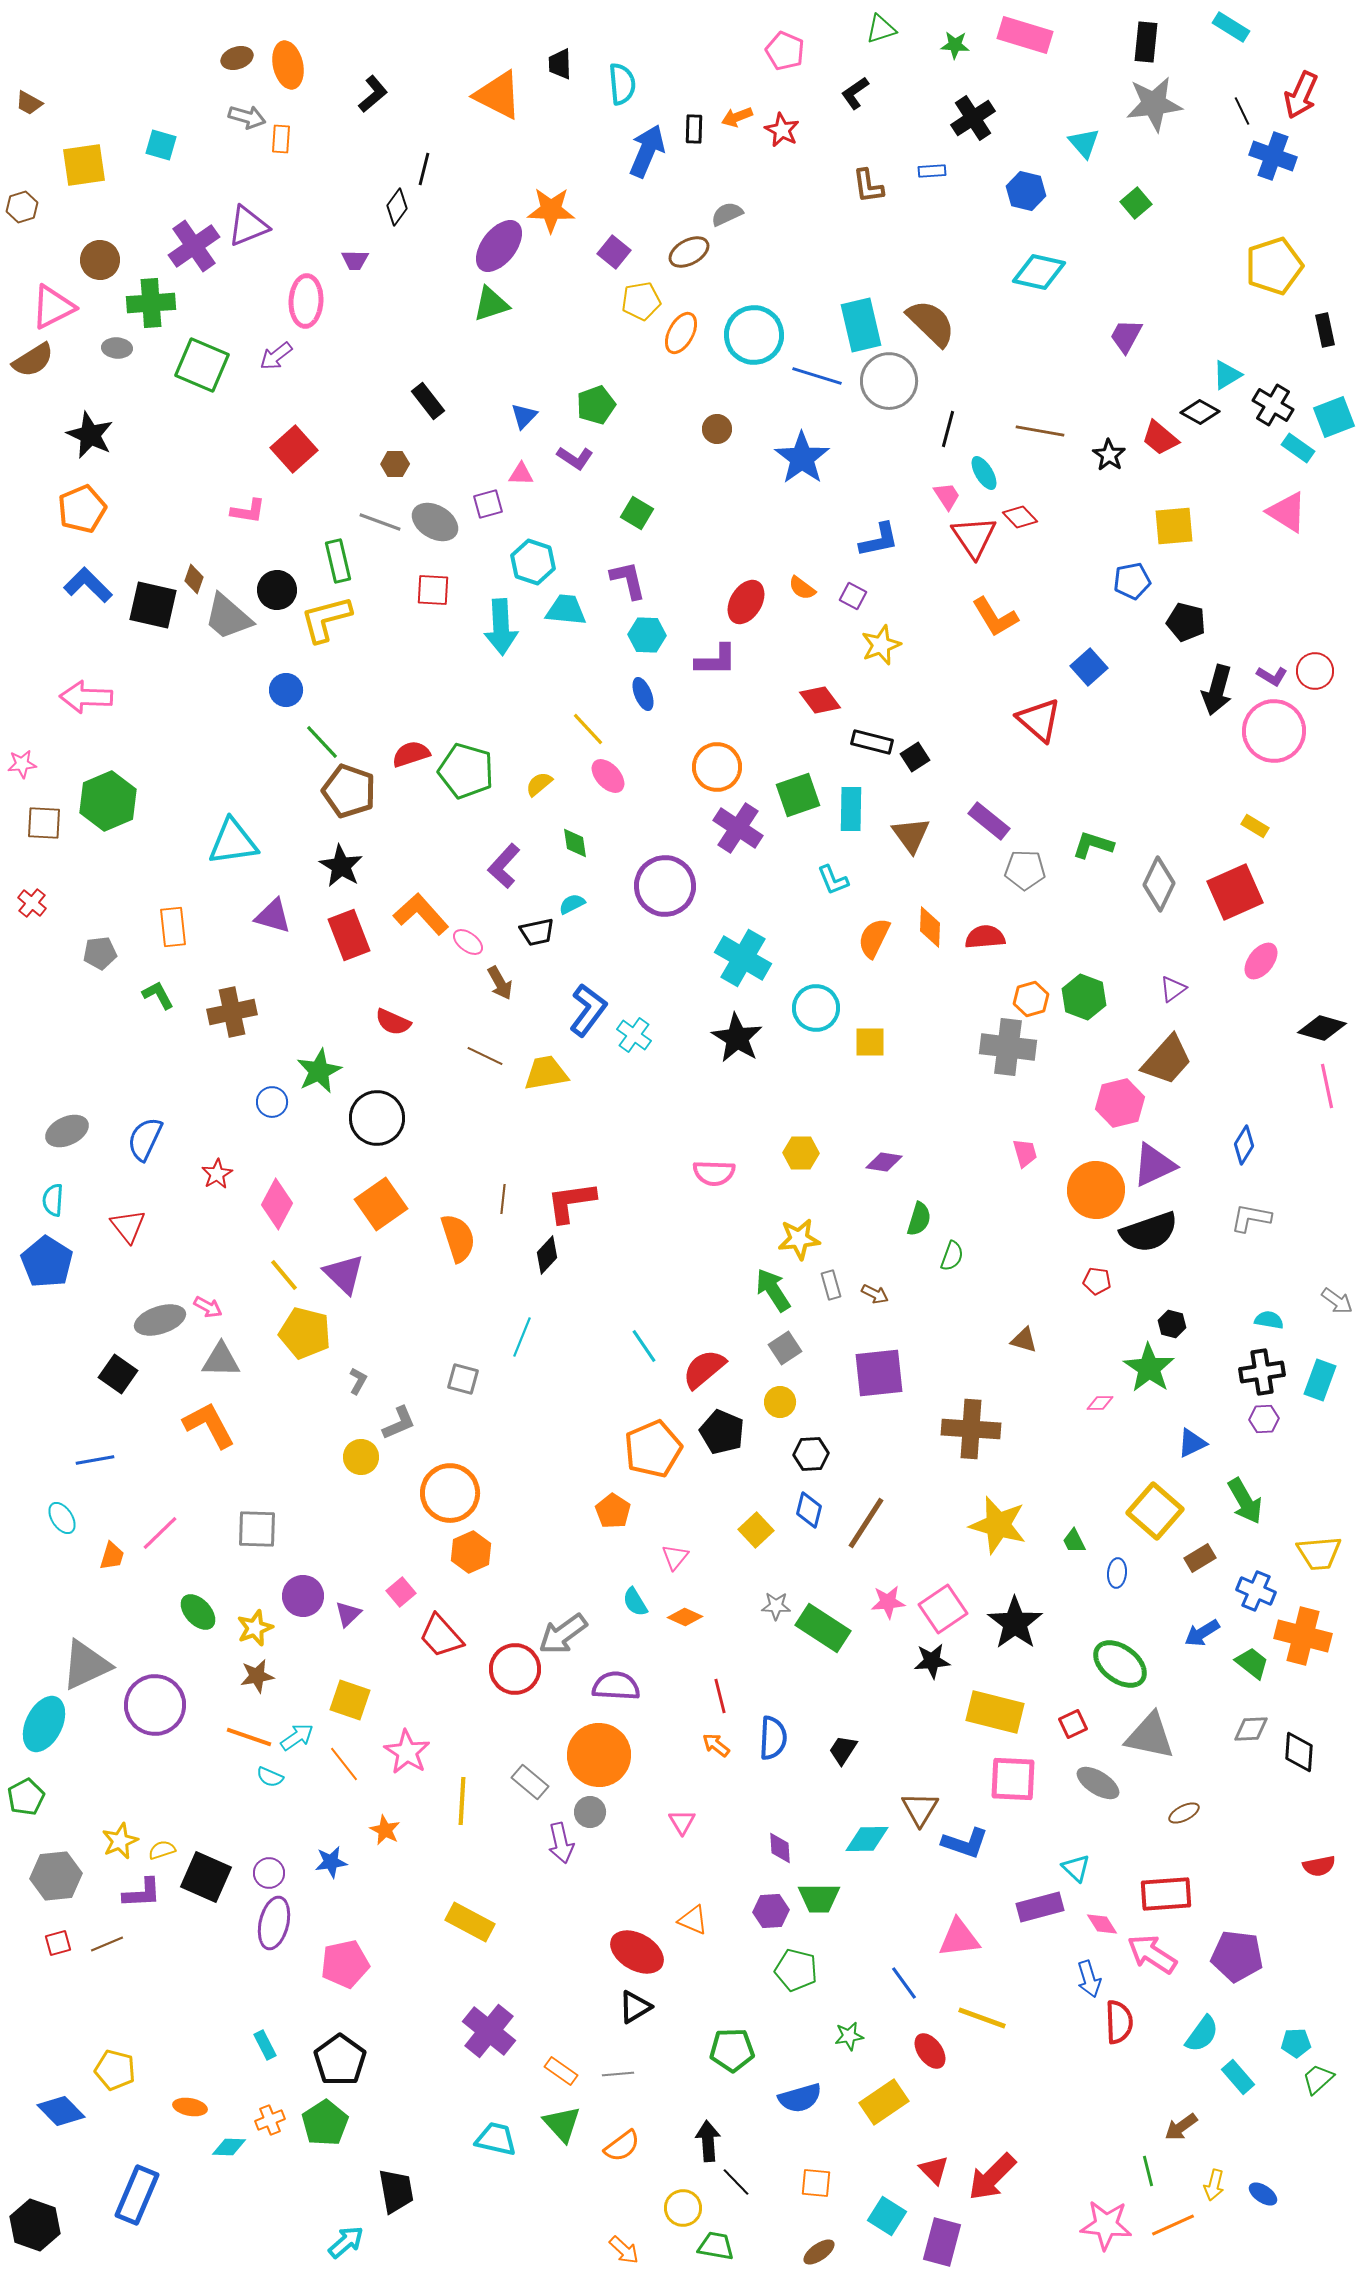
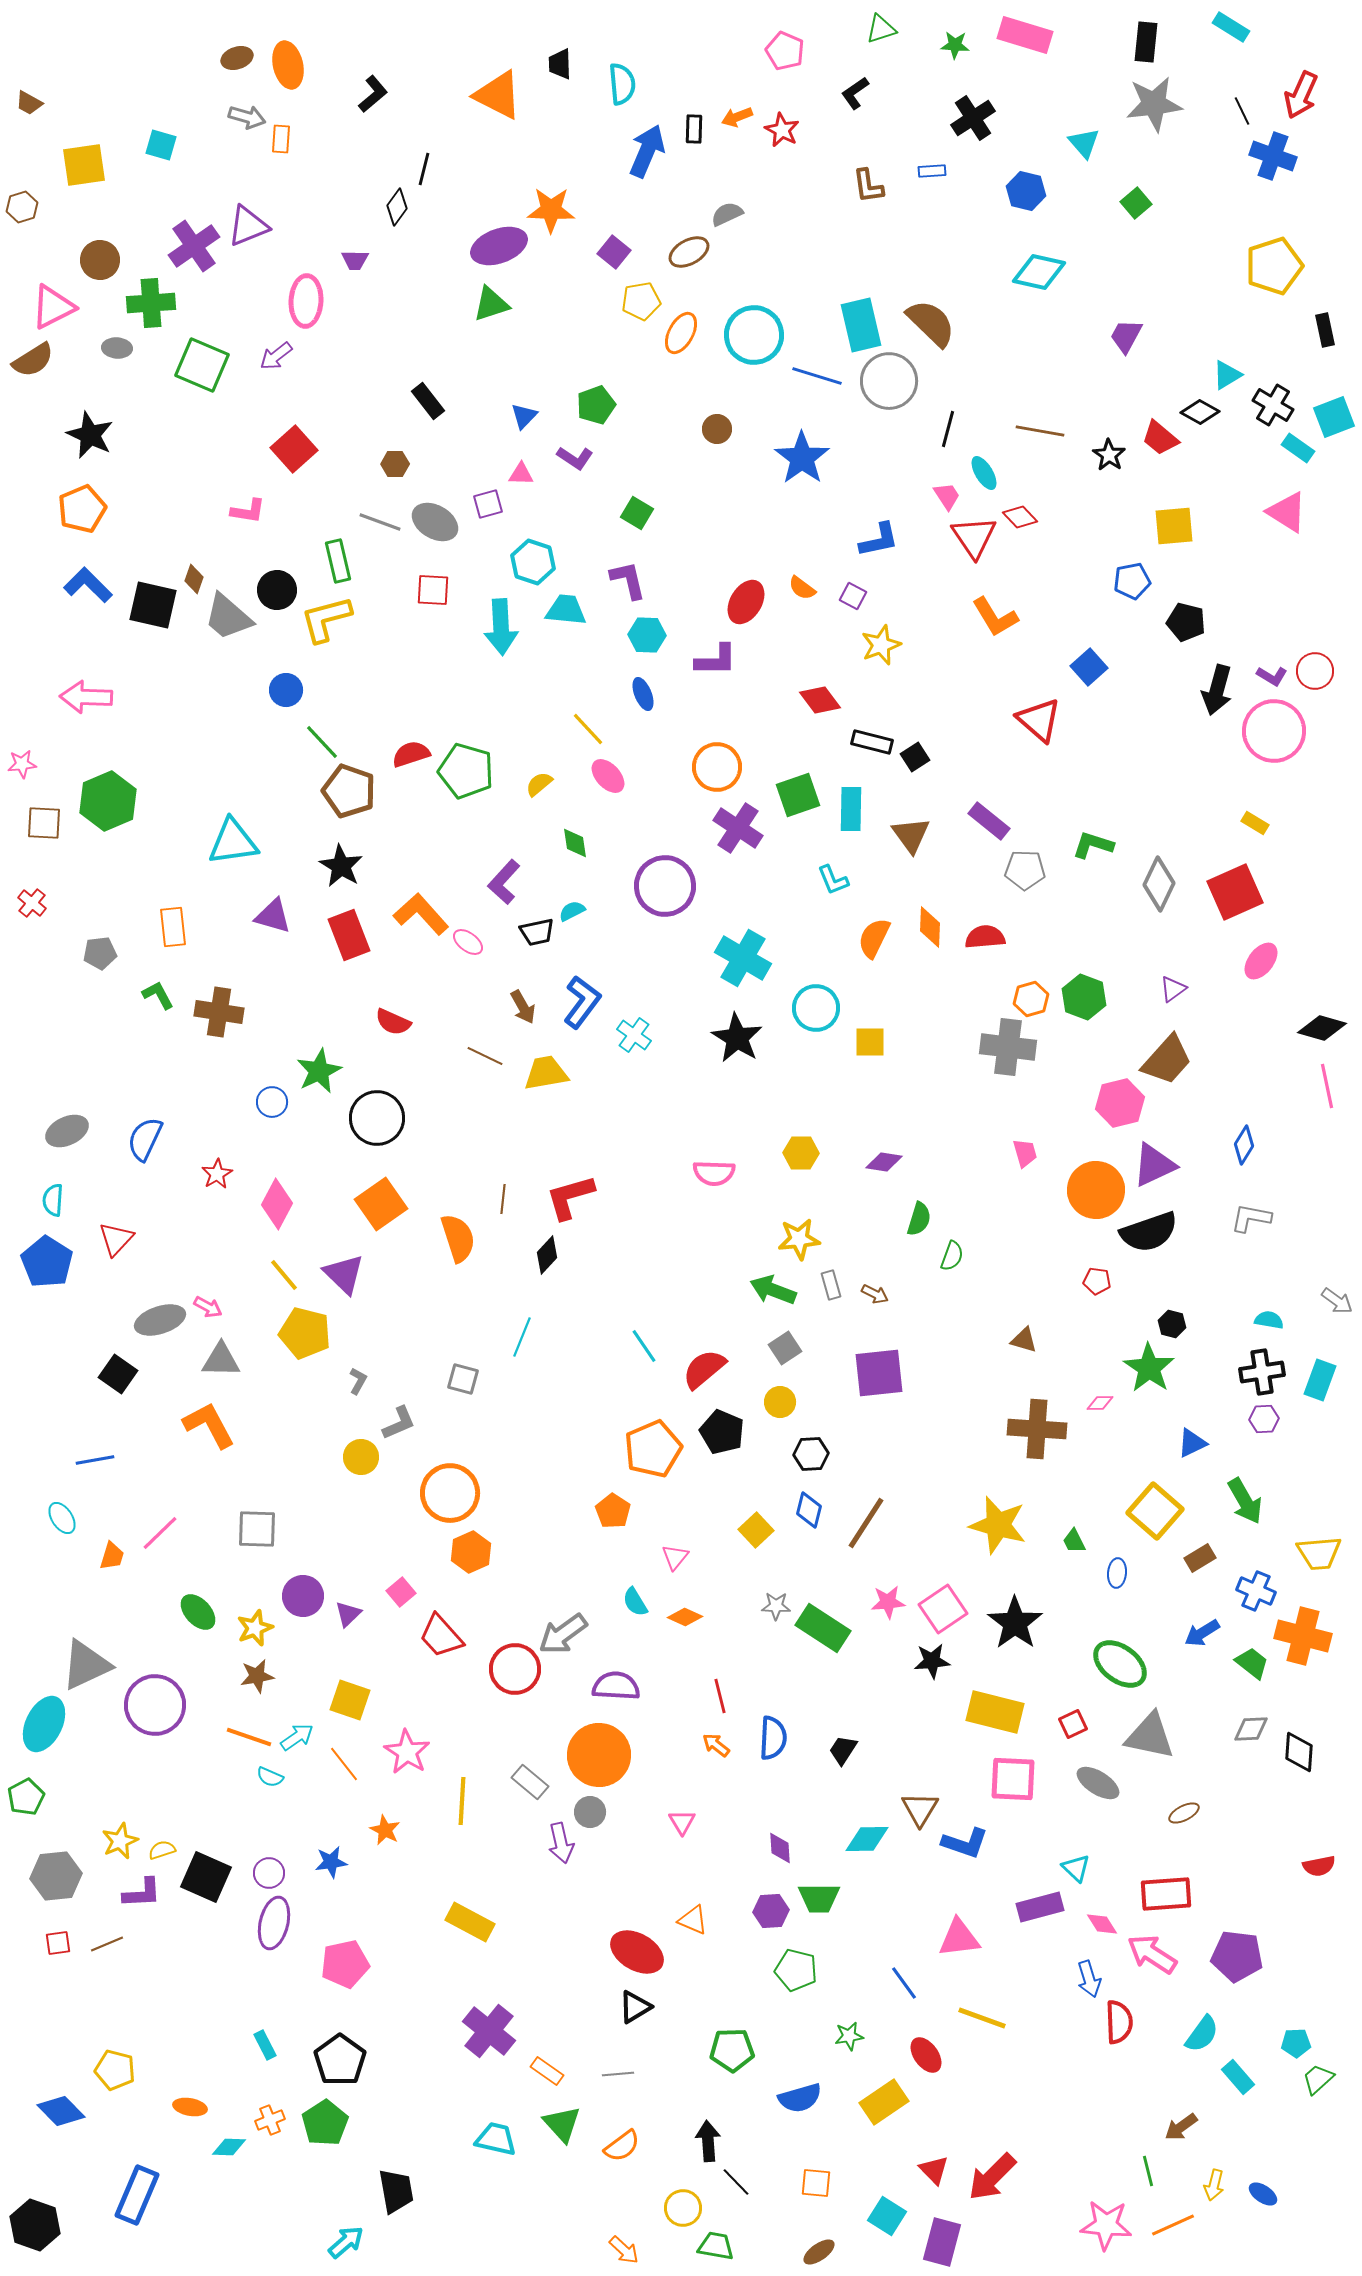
purple ellipse at (499, 246): rotated 32 degrees clockwise
yellow rectangle at (1255, 826): moved 3 px up
purple L-shape at (504, 866): moved 16 px down
cyan semicircle at (572, 904): moved 7 px down
brown arrow at (500, 983): moved 23 px right, 24 px down
blue L-shape at (588, 1010): moved 6 px left, 8 px up
brown cross at (232, 1012): moved 13 px left; rotated 21 degrees clockwise
red L-shape at (571, 1202): moved 1 px left, 5 px up; rotated 8 degrees counterclockwise
red triangle at (128, 1226): moved 12 px left, 13 px down; rotated 21 degrees clockwise
green arrow at (773, 1290): rotated 36 degrees counterclockwise
brown cross at (971, 1429): moved 66 px right
red square at (58, 1943): rotated 8 degrees clockwise
red ellipse at (930, 2051): moved 4 px left, 4 px down
orange rectangle at (561, 2071): moved 14 px left
